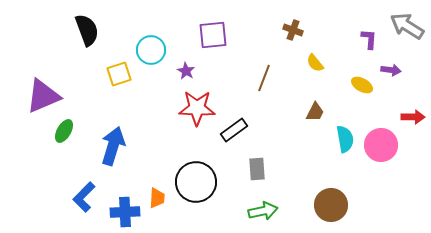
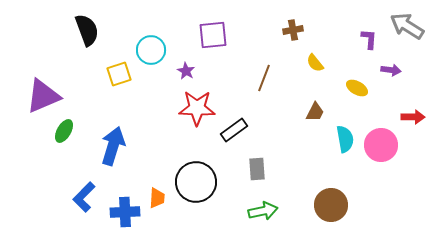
brown cross: rotated 30 degrees counterclockwise
yellow ellipse: moved 5 px left, 3 px down
